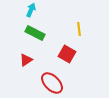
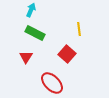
red square: rotated 12 degrees clockwise
red triangle: moved 3 px up; rotated 24 degrees counterclockwise
